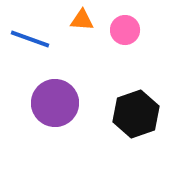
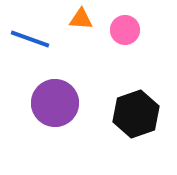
orange triangle: moved 1 px left, 1 px up
